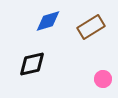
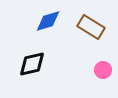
brown rectangle: rotated 64 degrees clockwise
pink circle: moved 9 px up
